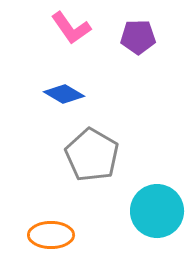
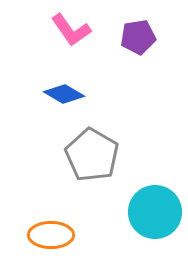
pink L-shape: moved 2 px down
purple pentagon: rotated 8 degrees counterclockwise
cyan circle: moved 2 px left, 1 px down
